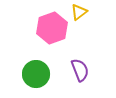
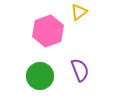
pink hexagon: moved 4 px left, 3 px down
green circle: moved 4 px right, 2 px down
